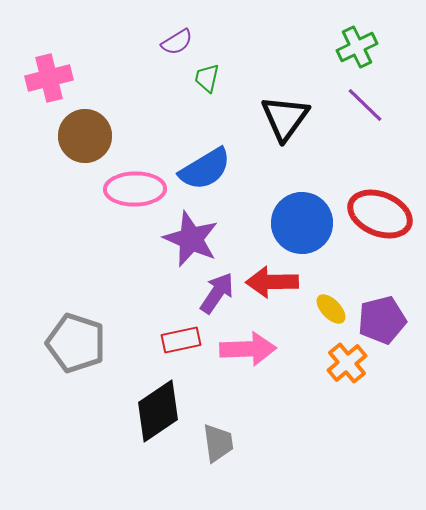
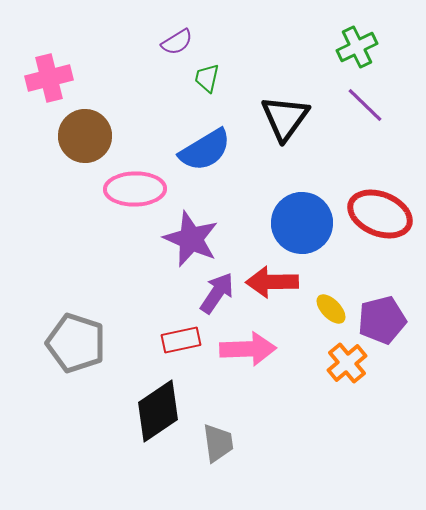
blue semicircle: moved 19 px up
